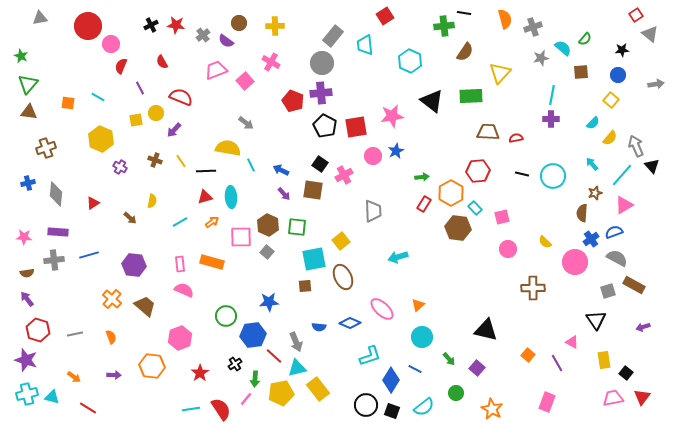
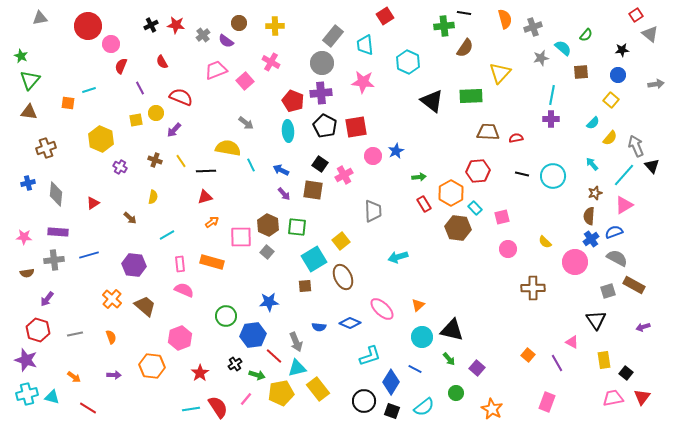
green semicircle at (585, 39): moved 1 px right, 4 px up
brown semicircle at (465, 52): moved 4 px up
cyan hexagon at (410, 61): moved 2 px left, 1 px down
green triangle at (28, 84): moved 2 px right, 4 px up
cyan line at (98, 97): moved 9 px left, 7 px up; rotated 48 degrees counterclockwise
pink star at (392, 116): moved 29 px left, 34 px up; rotated 15 degrees clockwise
cyan line at (622, 175): moved 2 px right
green arrow at (422, 177): moved 3 px left
cyan ellipse at (231, 197): moved 57 px right, 66 px up
yellow semicircle at (152, 201): moved 1 px right, 4 px up
red rectangle at (424, 204): rotated 63 degrees counterclockwise
brown semicircle at (582, 213): moved 7 px right, 3 px down
cyan line at (180, 222): moved 13 px left, 13 px down
cyan square at (314, 259): rotated 20 degrees counterclockwise
purple arrow at (27, 299): moved 20 px right; rotated 105 degrees counterclockwise
black triangle at (486, 330): moved 34 px left
green arrow at (255, 379): moved 2 px right, 4 px up; rotated 77 degrees counterclockwise
blue diamond at (391, 380): moved 2 px down
black circle at (366, 405): moved 2 px left, 4 px up
red semicircle at (221, 409): moved 3 px left, 2 px up
